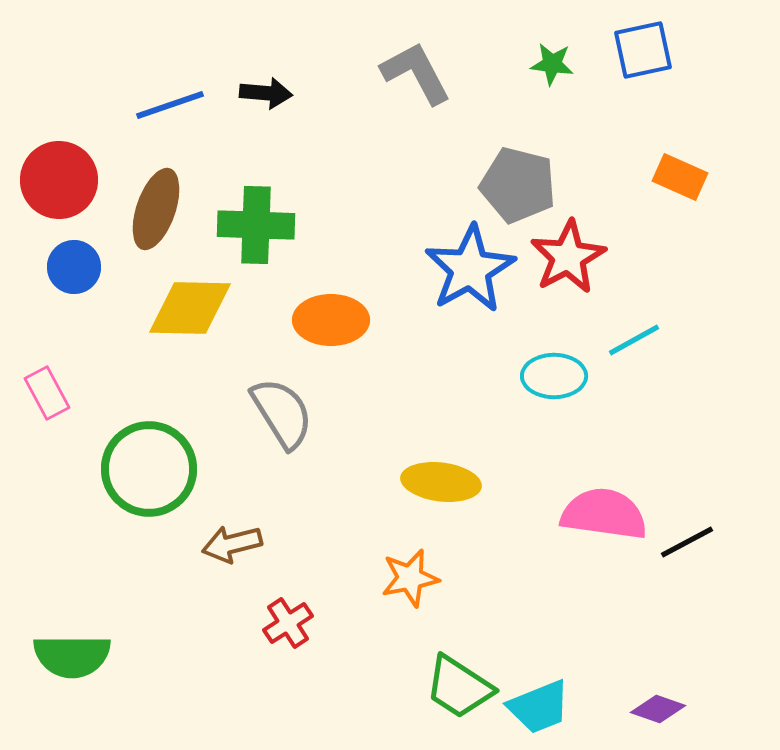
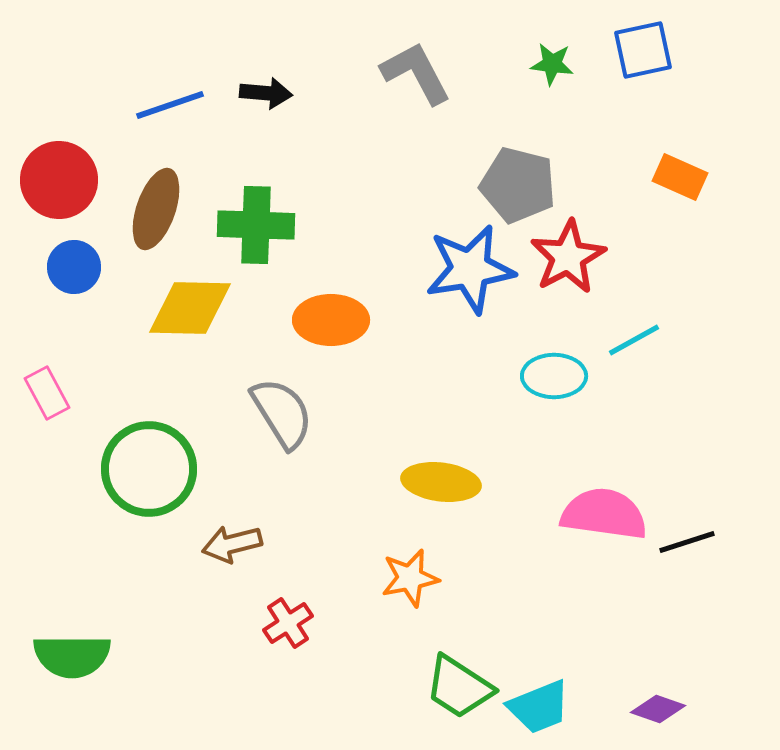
blue star: rotated 20 degrees clockwise
black line: rotated 10 degrees clockwise
